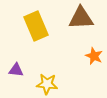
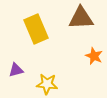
yellow rectangle: moved 3 px down
purple triangle: rotated 21 degrees counterclockwise
